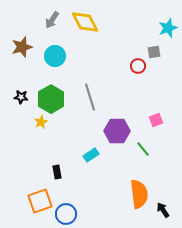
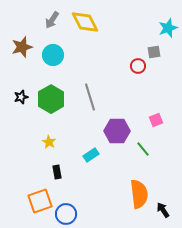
cyan circle: moved 2 px left, 1 px up
black star: rotated 24 degrees counterclockwise
yellow star: moved 8 px right, 20 px down; rotated 16 degrees counterclockwise
